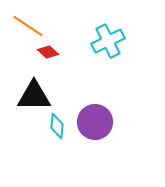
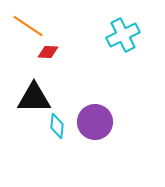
cyan cross: moved 15 px right, 6 px up
red diamond: rotated 40 degrees counterclockwise
black triangle: moved 2 px down
